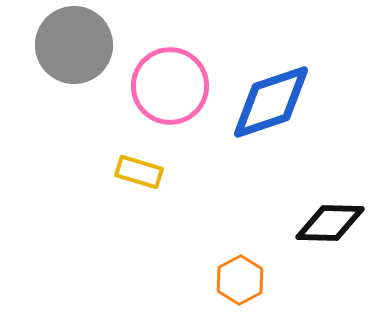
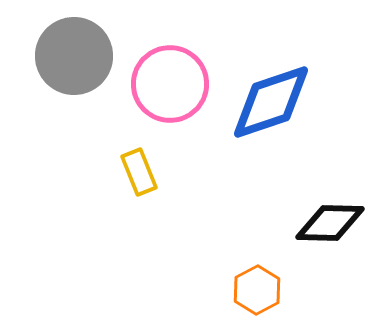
gray circle: moved 11 px down
pink circle: moved 2 px up
yellow rectangle: rotated 51 degrees clockwise
orange hexagon: moved 17 px right, 10 px down
